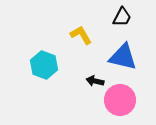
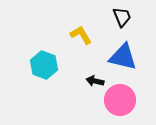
black trapezoid: rotated 50 degrees counterclockwise
